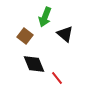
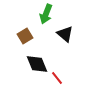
green arrow: moved 1 px right, 3 px up
brown square: rotated 21 degrees clockwise
black diamond: moved 3 px right
